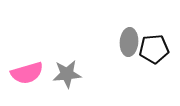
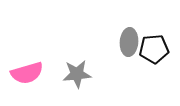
gray star: moved 10 px right
